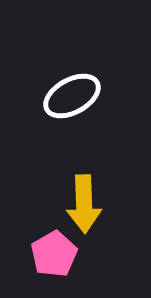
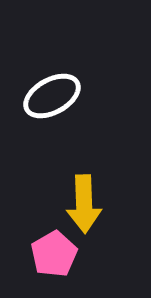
white ellipse: moved 20 px left
